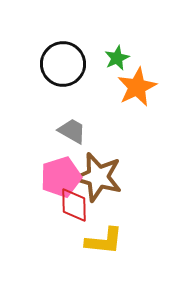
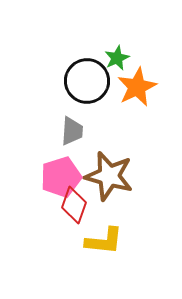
black circle: moved 24 px right, 17 px down
gray trapezoid: rotated 64 degrees clockwise
brown star: moved 11 px right, 1 px up
red diamond: rotated 21 degrees clockwise
